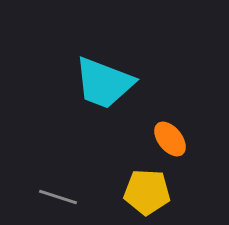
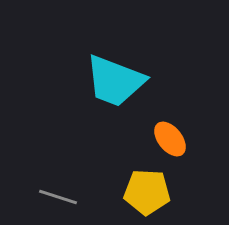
cyan trapezoid: moved 11 px right, 2 px up
